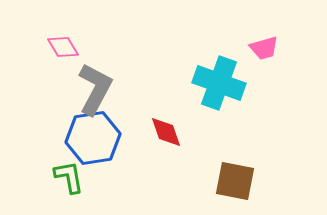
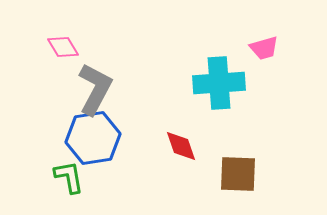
cyan cross: rotated 24 degrees counterclockwise
red diamond: moved 15 px right, 14 px down
brown square: moved 3 px right, 7 px up; rotated 9 degrees counterclockwise
